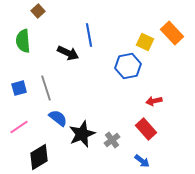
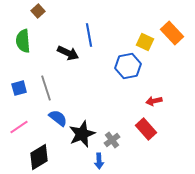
blue arrow: moved 43 px left; rotated 49 degrees clockwise
